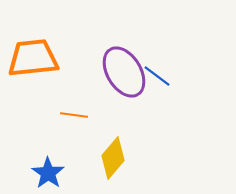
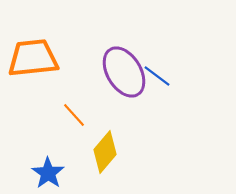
orange line: rotated 40 degrees clockwise
yellow diamond: moved 8 px left, 6 px up
